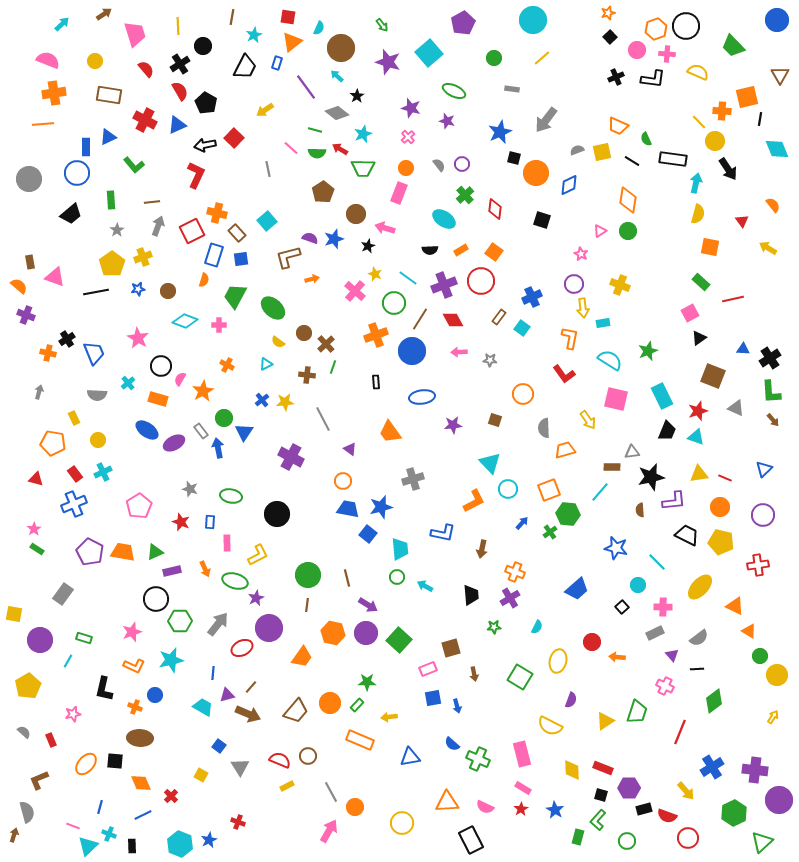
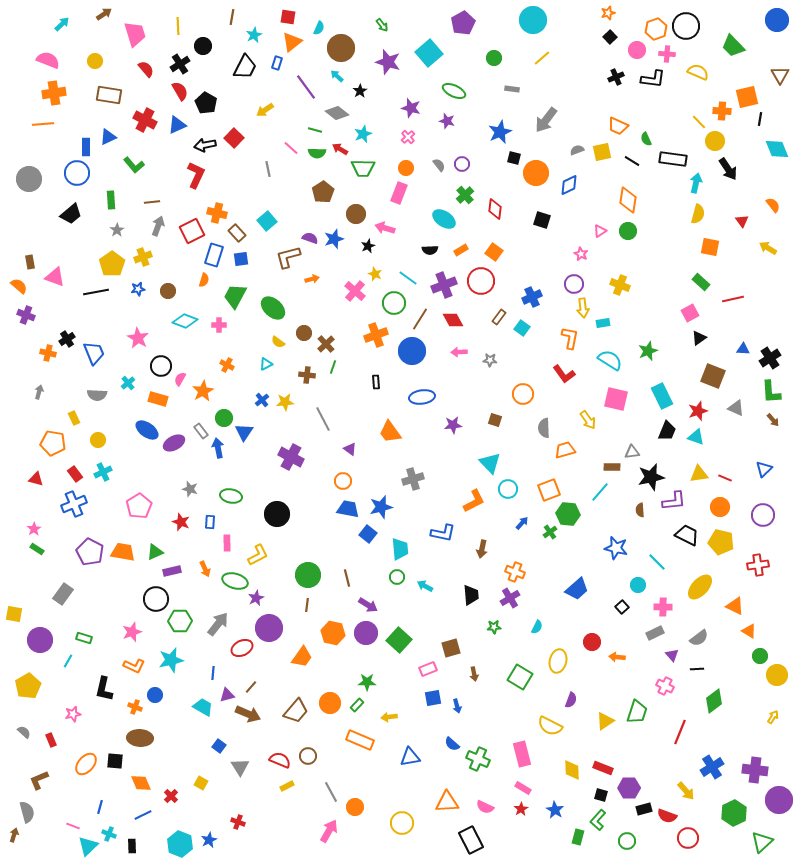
black star at (357, 96): moved 3 px right, 5 px up
yellow square at (201, 775): moved 8 px down
